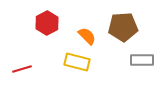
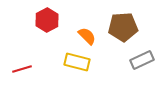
red hexagon: moved 3 px up
gray rectangle: rotated 25 degrees counterclockwise
